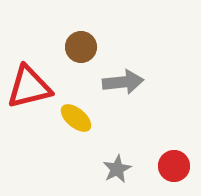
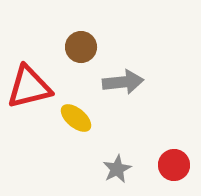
red circle: moved 1 px up
